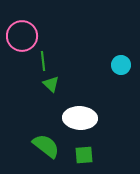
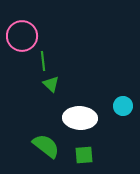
cyan circle: moved 2 px right, 41 px down
